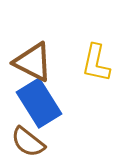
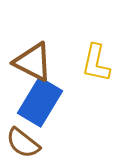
blue rectangle: moved 1 px right, 1 px up; rotated 63 degrees clockwise
brown semicircle: moved 5 px left, 1 px down
